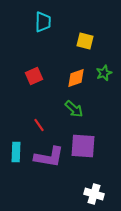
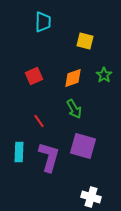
green star: moved 2 px down; rotated 14 degrees counterclockwise
orange diamond: moved 3 px left
green arrow: rotated 18 degrees clockwise
red line: moved 4 px up
purple square: rotated 12 degrees clockwise
cyan rectangle: moved 3 px right
purple L-shape: rotated 84 degrees counterclockwise
white cross: moved 3 px left, 3 px down
